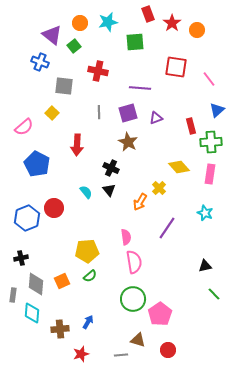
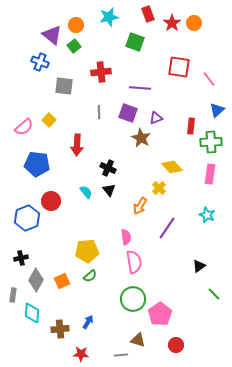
cyan star at (108, 22): moved 1 px right, 5 px up
orange circle at (80, 23): moved 4 px left, 2 px down
orange circle at (197, 30): moved 3 px left, 7 px up
green square at (135, 42): rotated 24 degrees clockwise
red square at (176, 67): moved 3 px right
red cross at (98, 71): moved 3 px right, 1 px down; rotated 18 degrees counterclockwise
yellow square at (52, 113): moved 3 px left, 7 px down
purple square at (128, 113): rotated 36 degrees clockwise
red rectangle at (191, 126): rotated 21 degrees clockwise
brown star at (128, 142): moved 13 px right, 4 px up
blue pentagon at (37, 164): rotated 20 degrees counterclockwise
yellow diamond at (179, 167): moved 7 px left
black cross at (111, 168): moved 3 px left
orange arrow at (140, 202): moved 4 px down
red circle at (54, 208): moved 3 px left, 7 px up
cyan star at (205, 213): moved 2 px right, 2 px down
black triangle at (205, 266): moved 6 px left; rotated 24 degrees counterclockwise
gray diamond at (36, 284): moved 4 px up; rotated 25 degrees clockwise
red circle at (168, 350): moved 8 px right, 5 px up
red star at (81, 354): rotated 21 degrees clockwise
